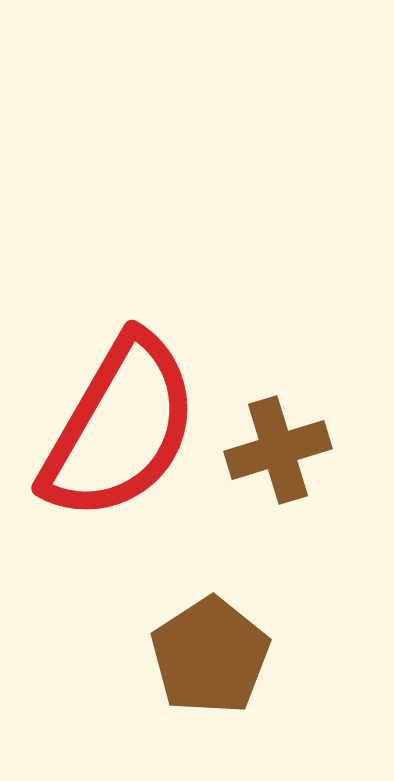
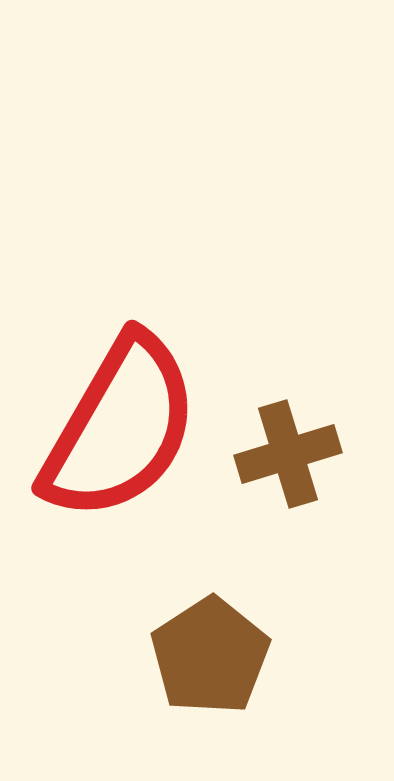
brown cross: moved 10 px right, 4 px down
